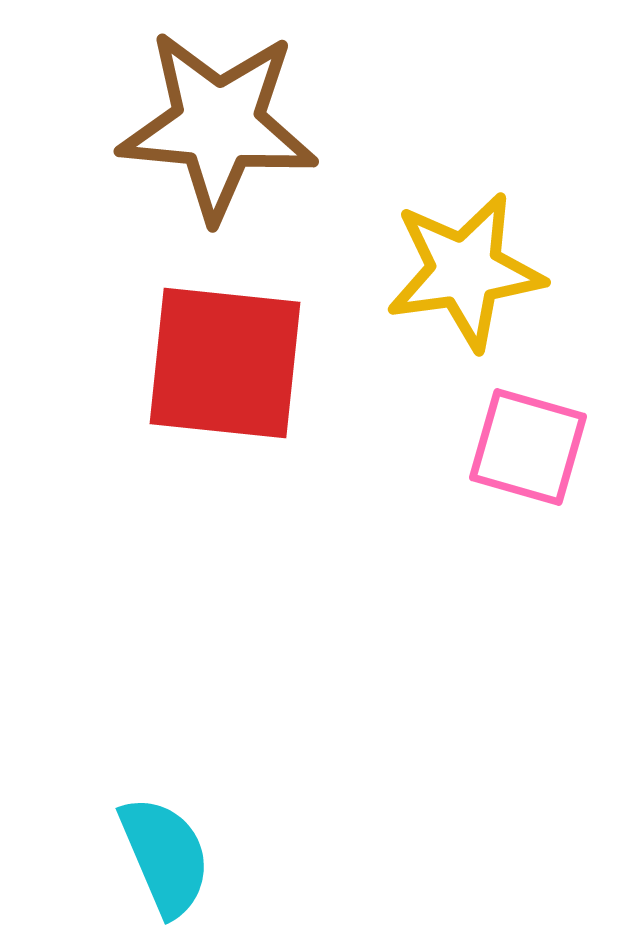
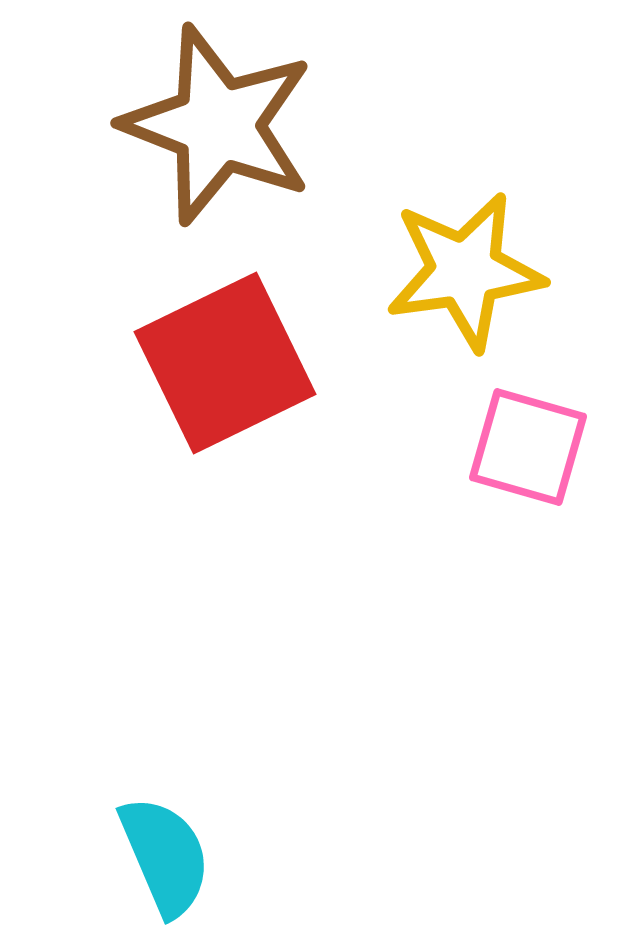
brown star: rotated 16 degrees clockwise
red square: rotated 32 degrees counterclockwise
